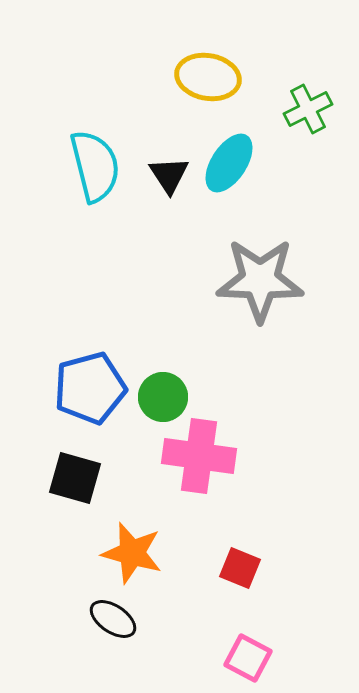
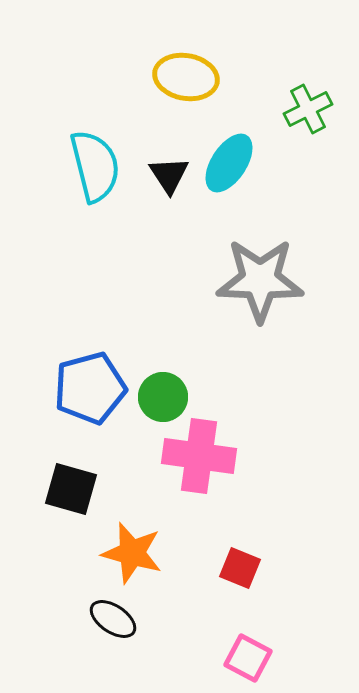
yellow ellipse: moved 22 px left
black square: moved 4 px left, 11 px down
